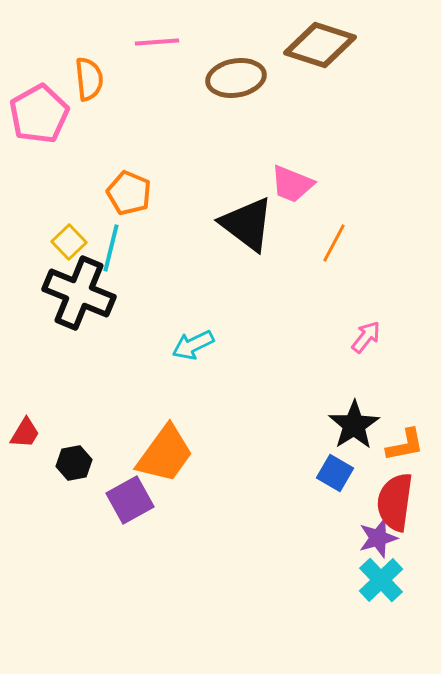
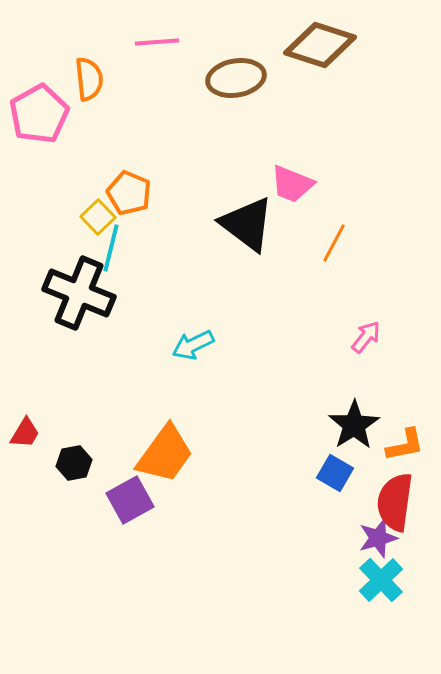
yellow square: moved 29 px right, 25 px up
